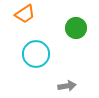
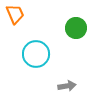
orange trapezoid: moved 10 px left; rotated 80 degrees counterclockwise
